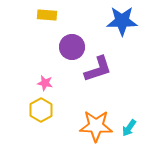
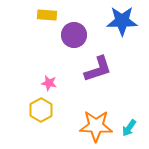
purple circle: moved 2 px right, 12 px up
pink star: moved 4 px right
